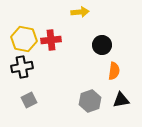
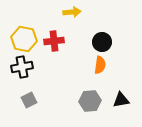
yellow arrow: moved 8 px left
red cross: moved 3 px right, 1 px down
black circle: moved 3 px up
orange semicircle: moved 14 px left, 6 px up
gray hexagon: rotated 15 degrees clockwise
